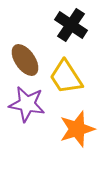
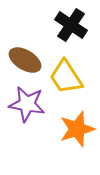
brown ellipse: rotated 24 degrees counterclockwise
